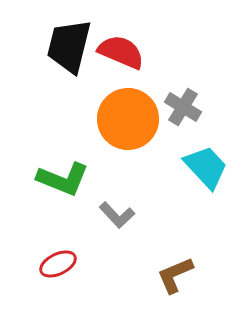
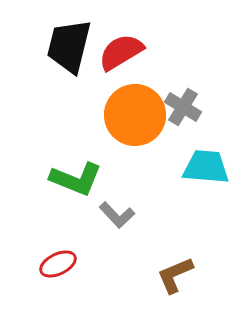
red semicircle: rotated 54 degrees counterclockwise
orange circle: moved 7 px right, 4 px up
cyan trapezoid: rotated 42 degrees counterclockwise
green L-shape: moved 13 px right
